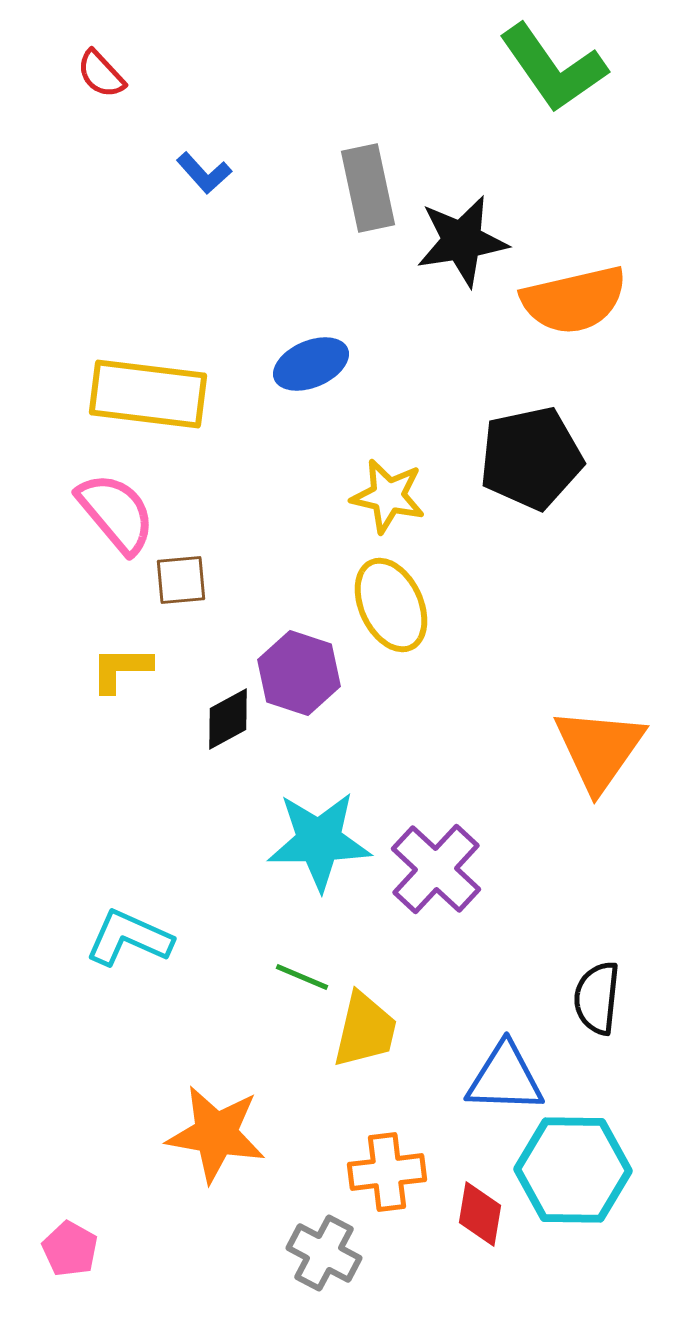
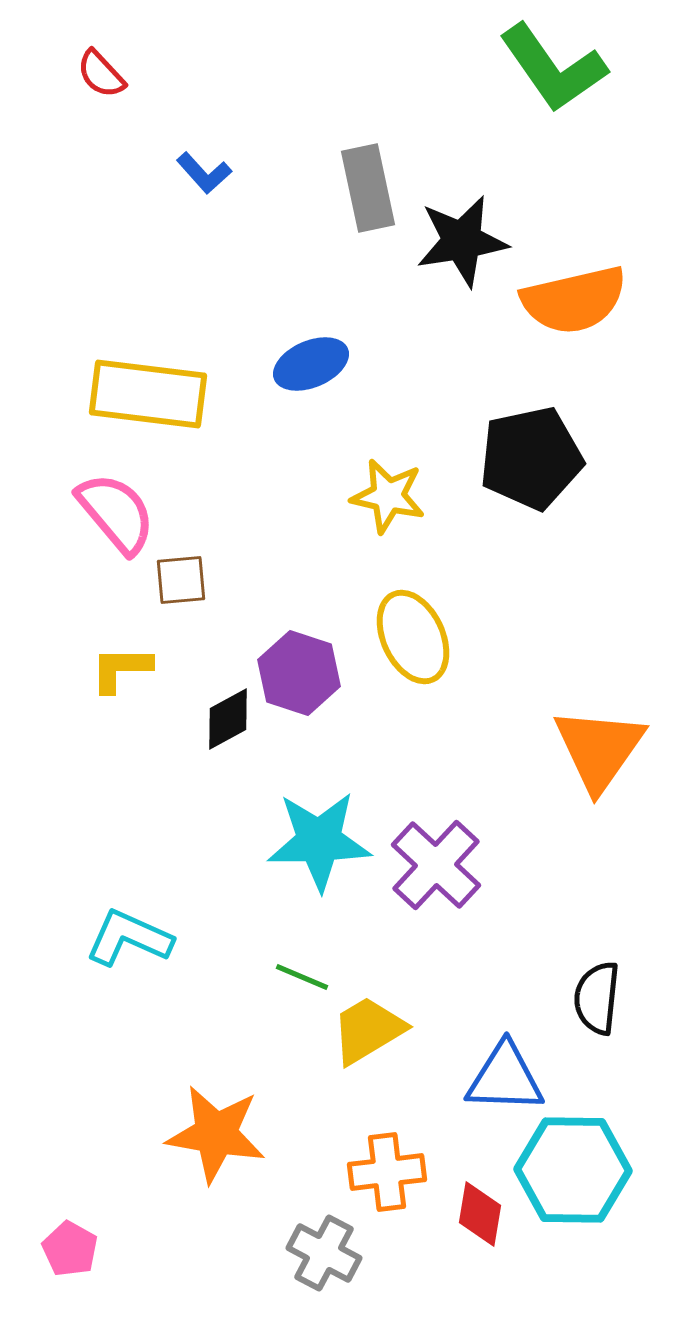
yellow ellipse: moved 22 px right, 32 px down
purple cross: moved 4 px up
yellow trapezoid: moved 3 px right; rotated 134 degrees counterclockwise
